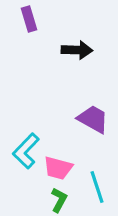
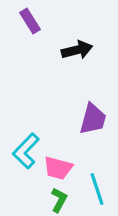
purple rectangle: moved 1 px right, 2 px down; rotated 15 degrees counterclockwise
black arrow: rotated 16 degrees counterclockwise
purple trapezoid: rotated 76 degrees clockwise
cyan line: moved 2 px down
